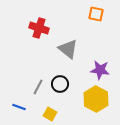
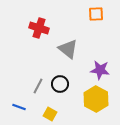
orange square: rotated 14 degrees counterclockwise
gray line: moved 1 px up
